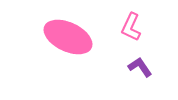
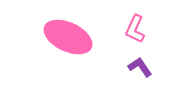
pink L-shape: moved 4 px right, 2 px down
